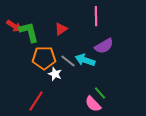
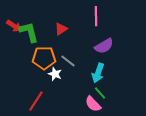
cyan arrow: moved 13 px right, 13 px down; rotated 90 degrees counterclockwise
